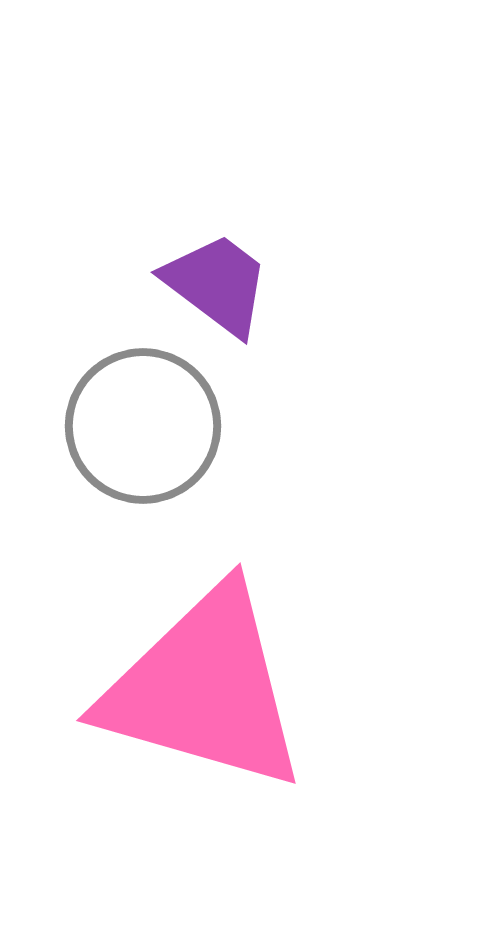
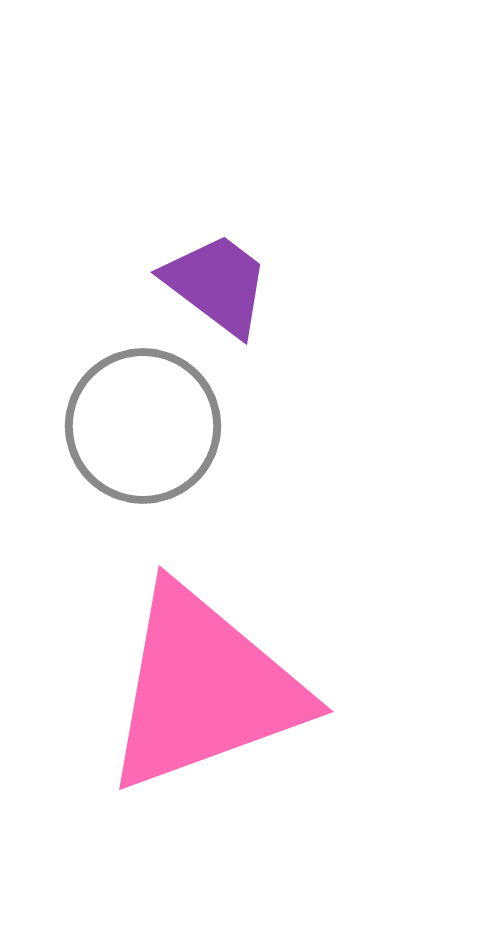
pink triangle: rotated 36 degrees counterclockwise
